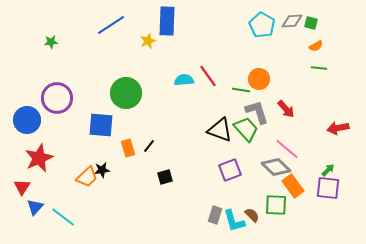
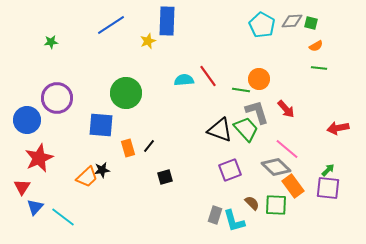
brown semicircle at (252, 215): moved 12 px up
